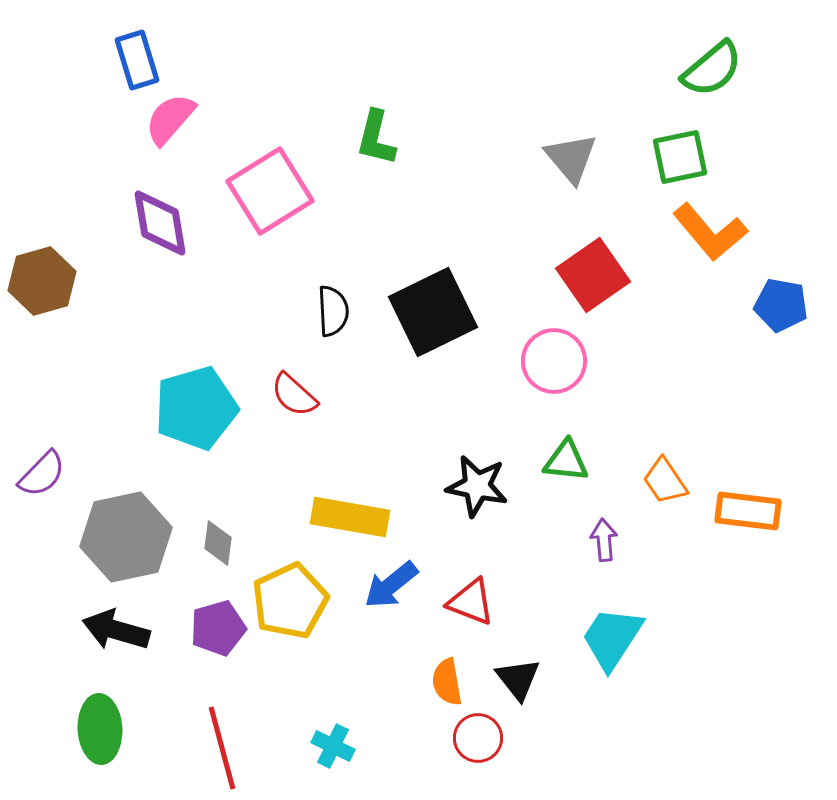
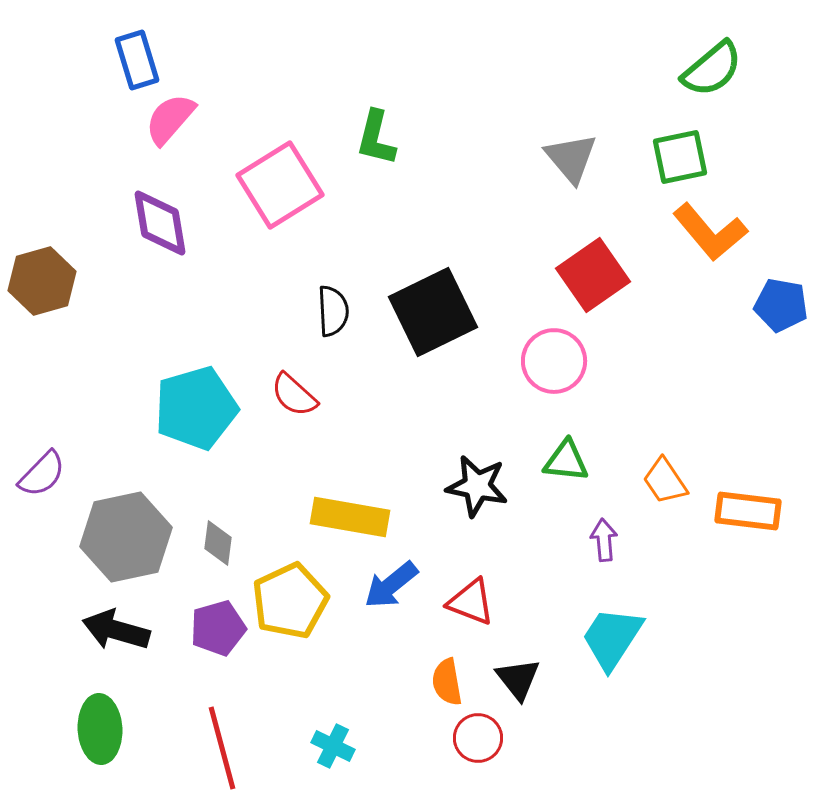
pink square: moved 10 px right, 6 px up
